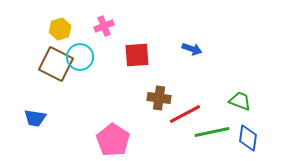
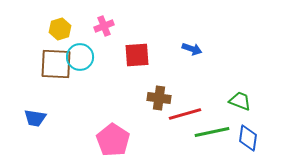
brown square: rotated 24 degrees counterclockwise
red line: rotated 12 degrees clockwise
